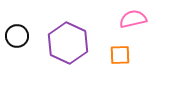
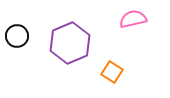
purple hexagon: moved 2 px right; rotated 12 degrees clockwise
orange square: moved 8 px left, 17 px down; rotated 35 degrees clockwise
